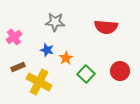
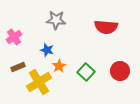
gray star: moved 1 px right, 2 px up
orange star: moved 7 px left, 8 px down
green square: moved 2 px up
yellow cross: rotated 30 degrees clockwise
